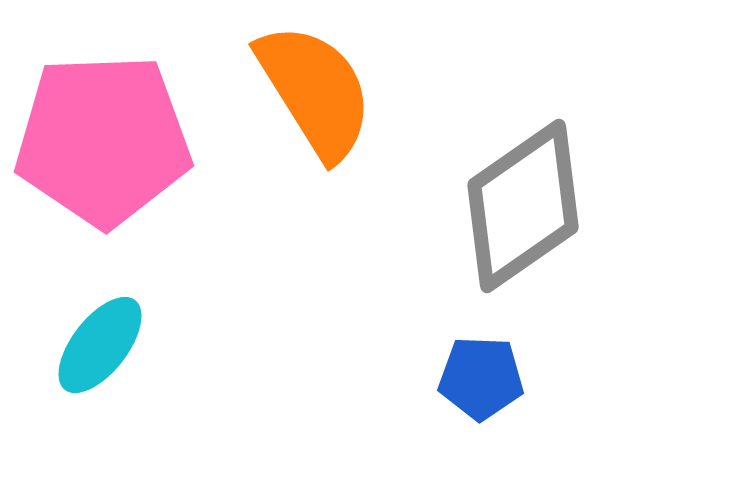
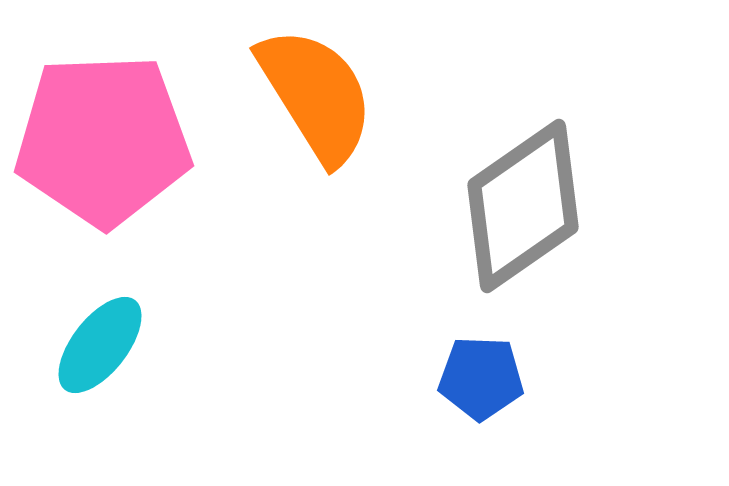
orange semicircle: moved 1 px right, 4 px down
